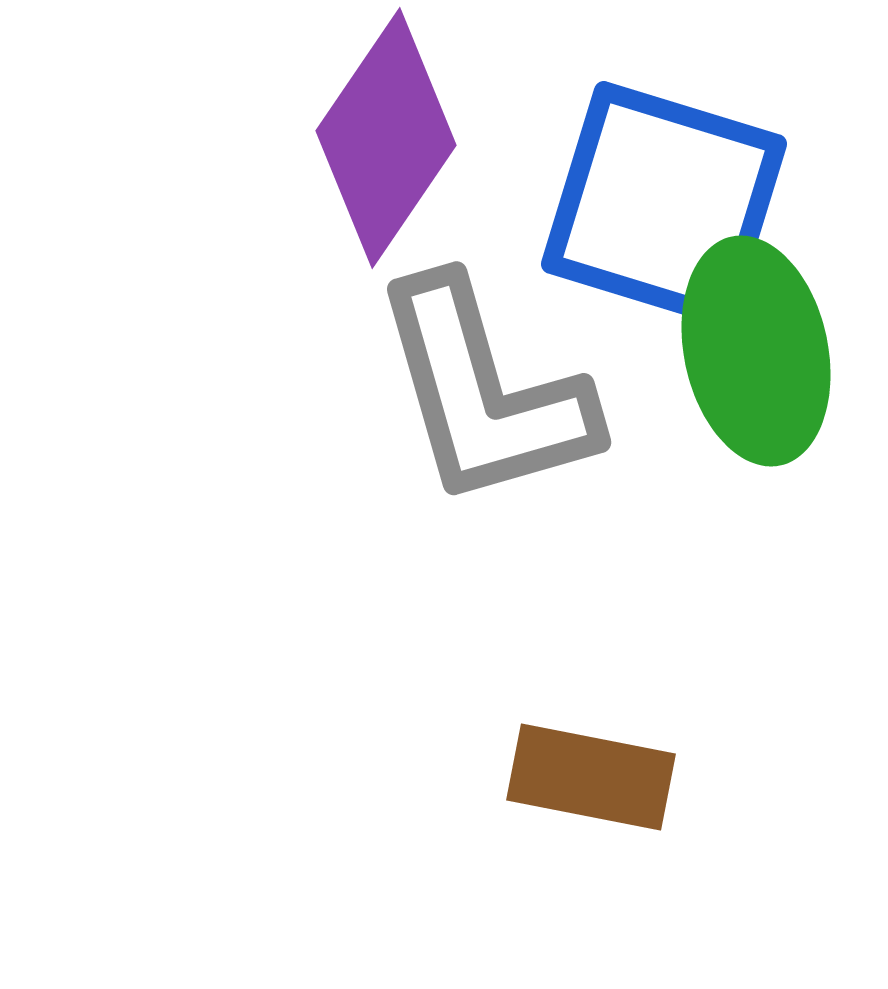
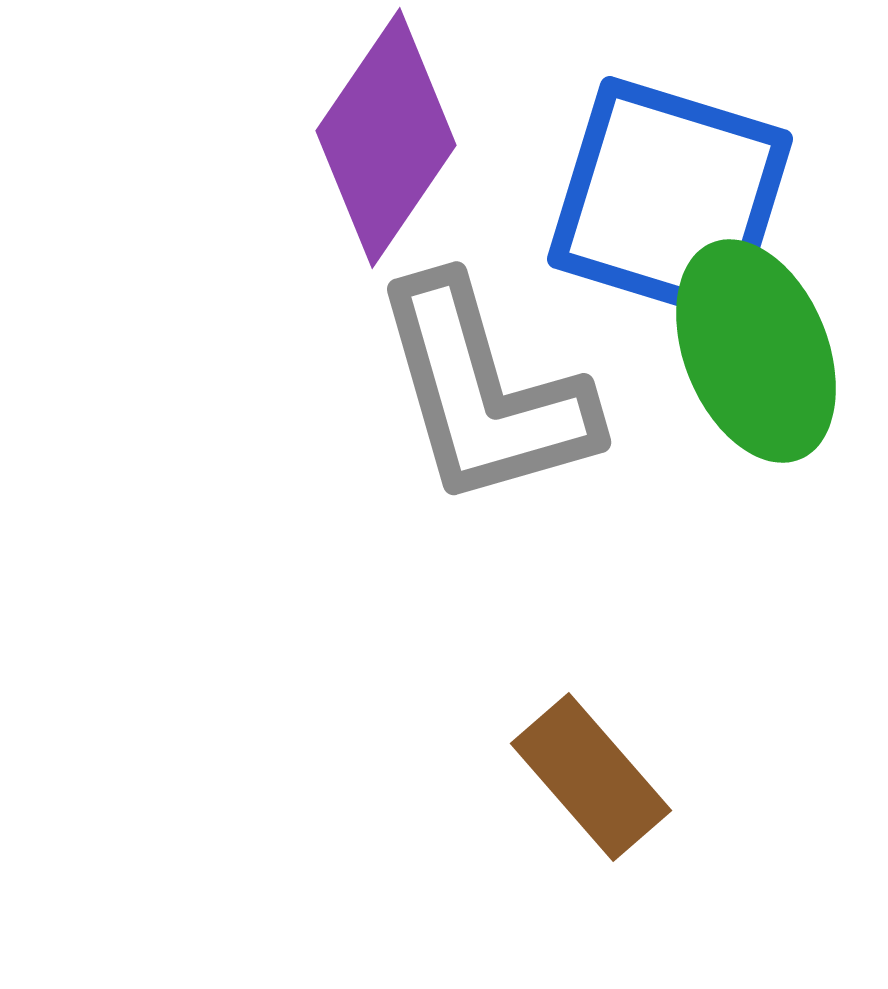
blue square: moved 6 px right, 5 px up
green ellipse: rotated 10 degrees counterclockwise
brown rectangle: rotated 38 degrees clockwise
